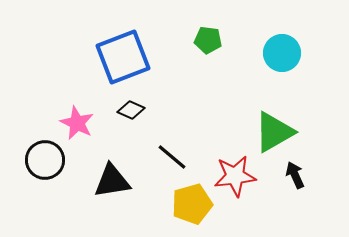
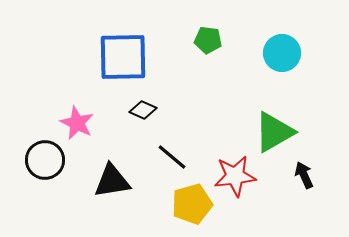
blue square: rotated 20 degrees clockwise
black diamond: moved 12 px right
black arrow: moved 9 px right
